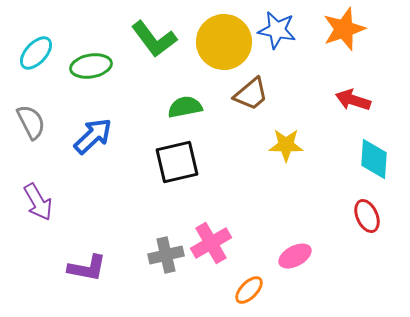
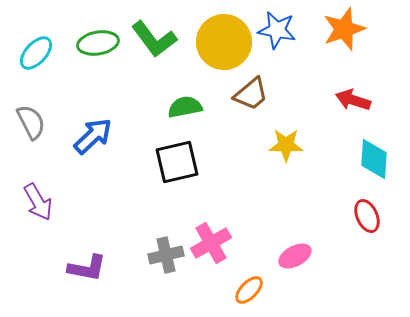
green ellipse: moved 7 px right, 23 px up
